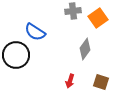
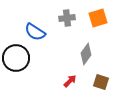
gray cross: moved 6 px left, 7 px down
orange square: rotated 18 degrees clockwise
gray diamond: moved 1 px right, 5 px down
black circle: moved 3 px down
red arrow: rotated 152 degrees counterclockwise
